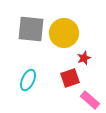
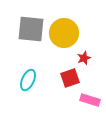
pink rectangle: rotated 24 degrees counterclockwise
